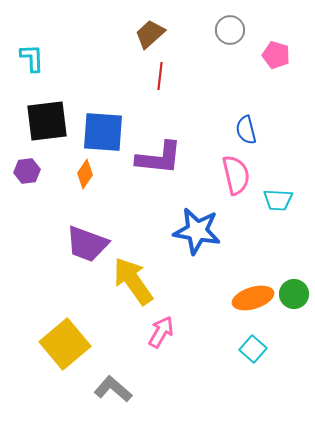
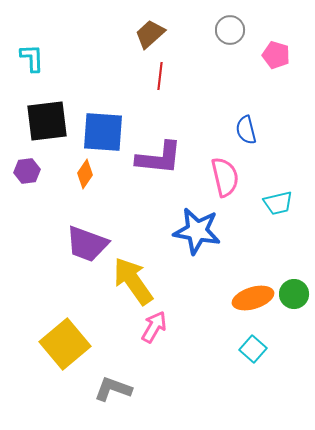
pink semicircle: moved 11 px left, 2 px down
cyan trapezoid: moved 3 px down; rotated 16 degrees counterclockwise
pink arrow: moved 7 px left, 5 px up
gray L-shape: rotated 21 degrees counterclockwise
